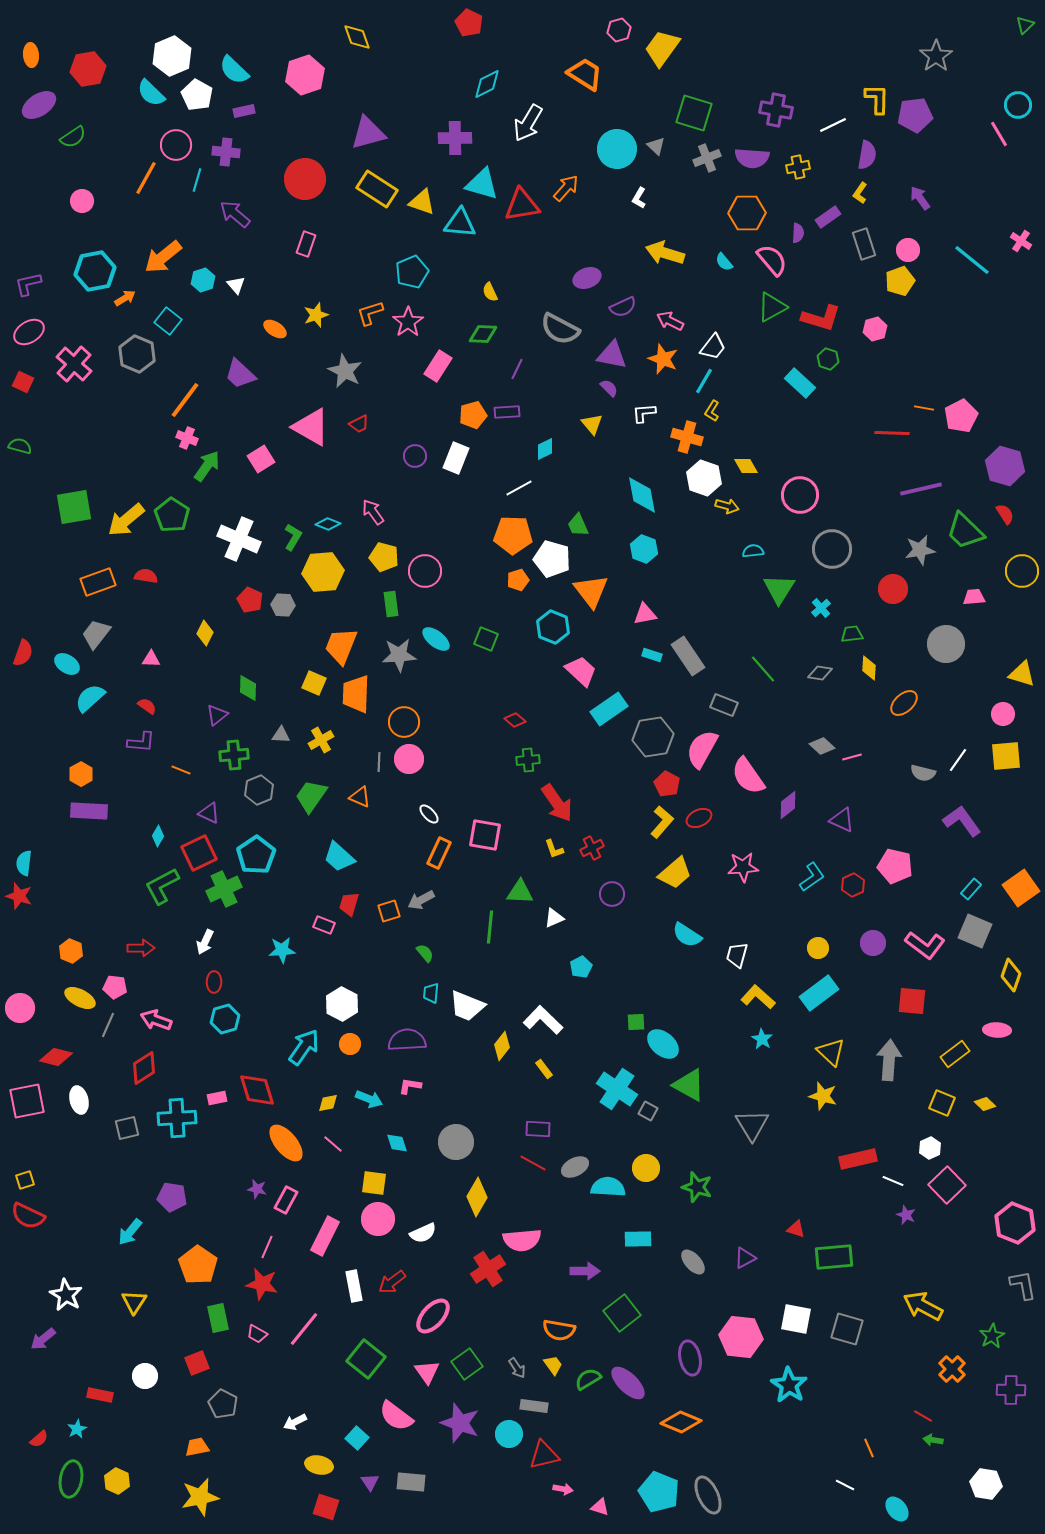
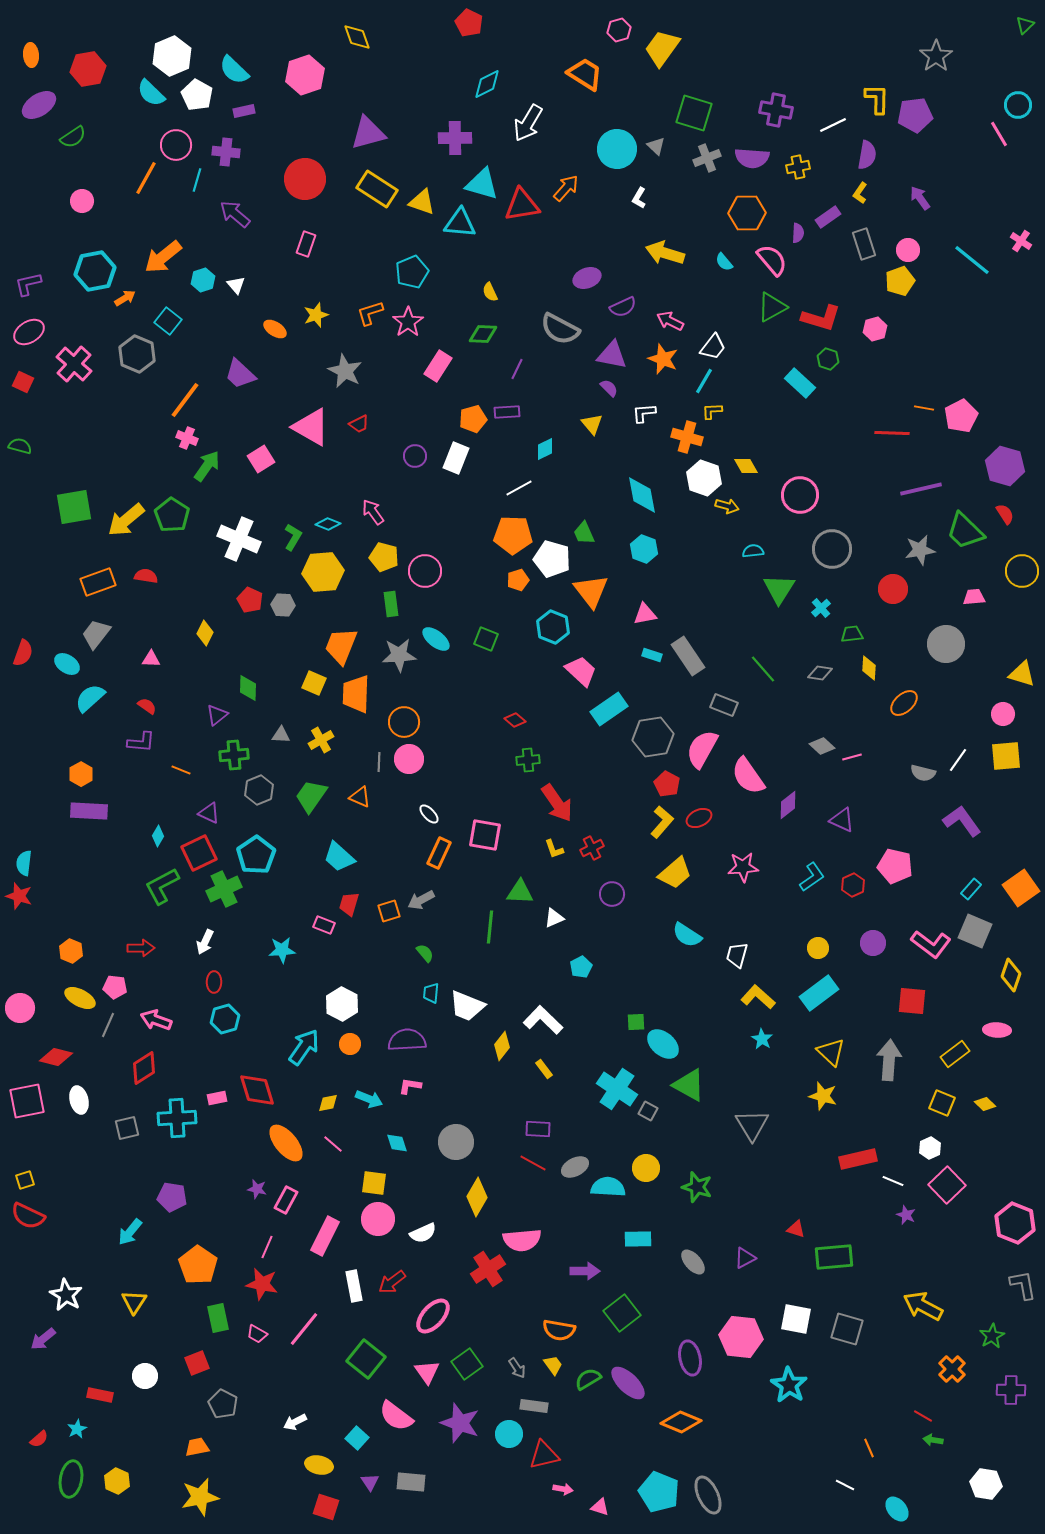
yellow L-shape at (712, 411): rotated 55 degrees clockwise
orange pentagon at (473, 415): moved 4 px down
green trapezoid at (578, 525): moved 6 px right, 8 px down
pink L-shape at (925, 945): moved 6 px right, 1 px up
